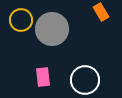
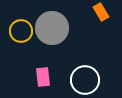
yellow circle: moved 11 px down
gray circle: moved 1 px up
